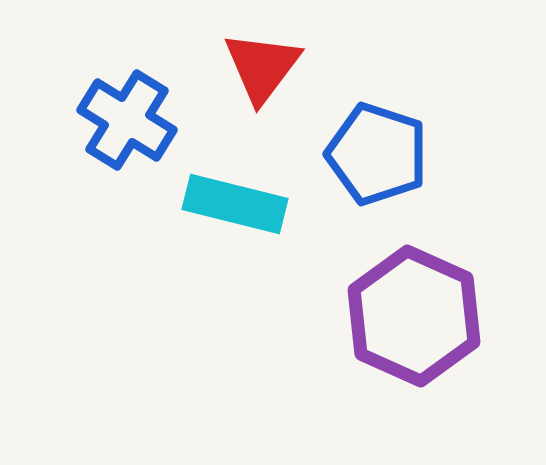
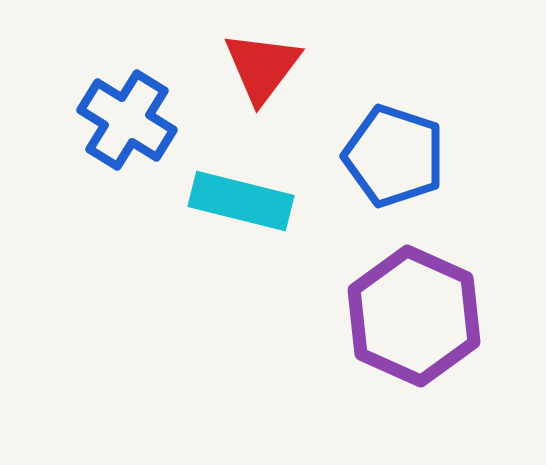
blue pentagon: moved 17 px right, 2 px down
cyan rectangle: moved 6 px right, 3 px up
